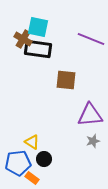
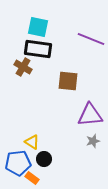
brown cross: moved 28 px down
brown square: moved 2 px right, 1 px down
